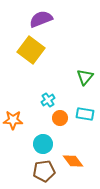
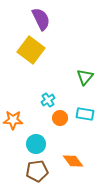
purple semicircle: rotated 85 degrees clockwise
cyan circle: moved 7 px left
brown pentagon: moved 7 px left
